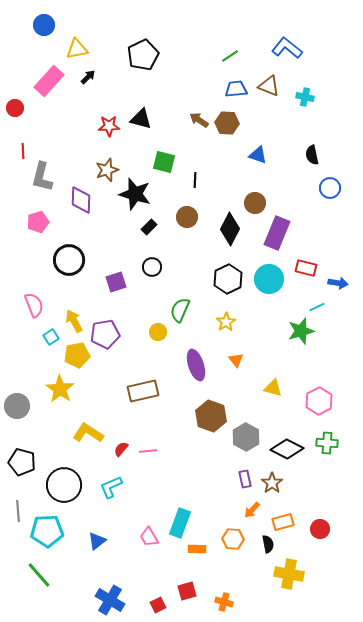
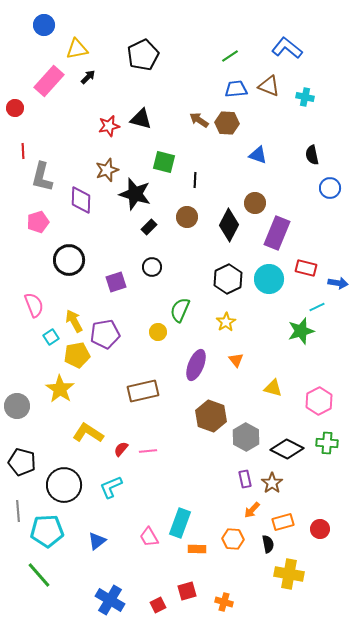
red star at (109, 126): rotated 10 degrees counterclockwise
black diamond at (230, 229): moved 1 px left, 4 px up
purple ellipse at (196, 365): rotated 40 degrees clockwise
